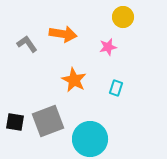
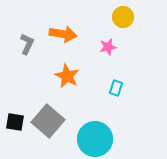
gray L-shape: rotated 60 degrees clockwise
orange star: moved 7 px left, 4 px up
gray square: rotated 28 degrees counterclockwise
cyan circle: moved 5 px right
